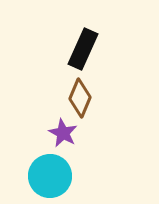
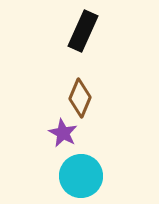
black rectangle: moved 18 px up
cyan circle: moved 31 px right
